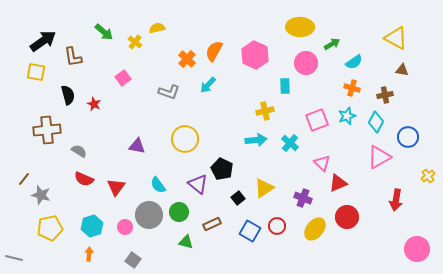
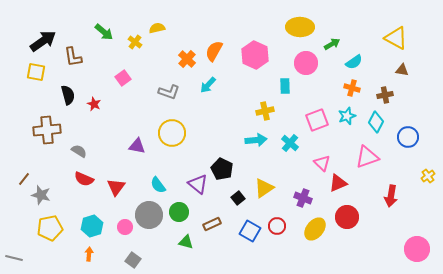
yellow circle at (185, 139): moved 13 px left, 6 px up
pink triangle at (379, 157): moved 12 px left; rotated 10 degrees clockwise
red arrow at (396, 200): moved 5 px left, 4 px up
